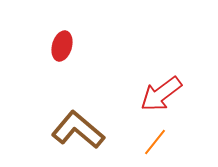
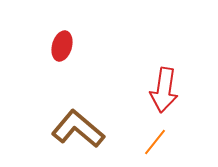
red arrow: moved 3 px right, 4 px up; rotated 45 degrees counterclockwise
brown L-shape: moved 1 px up
